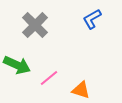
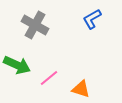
gray cross: rotated 16 degrees counterclockwise
orange triangle: moved 1 px up
